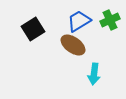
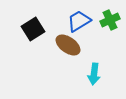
brown ellipse: moved 5 px left
